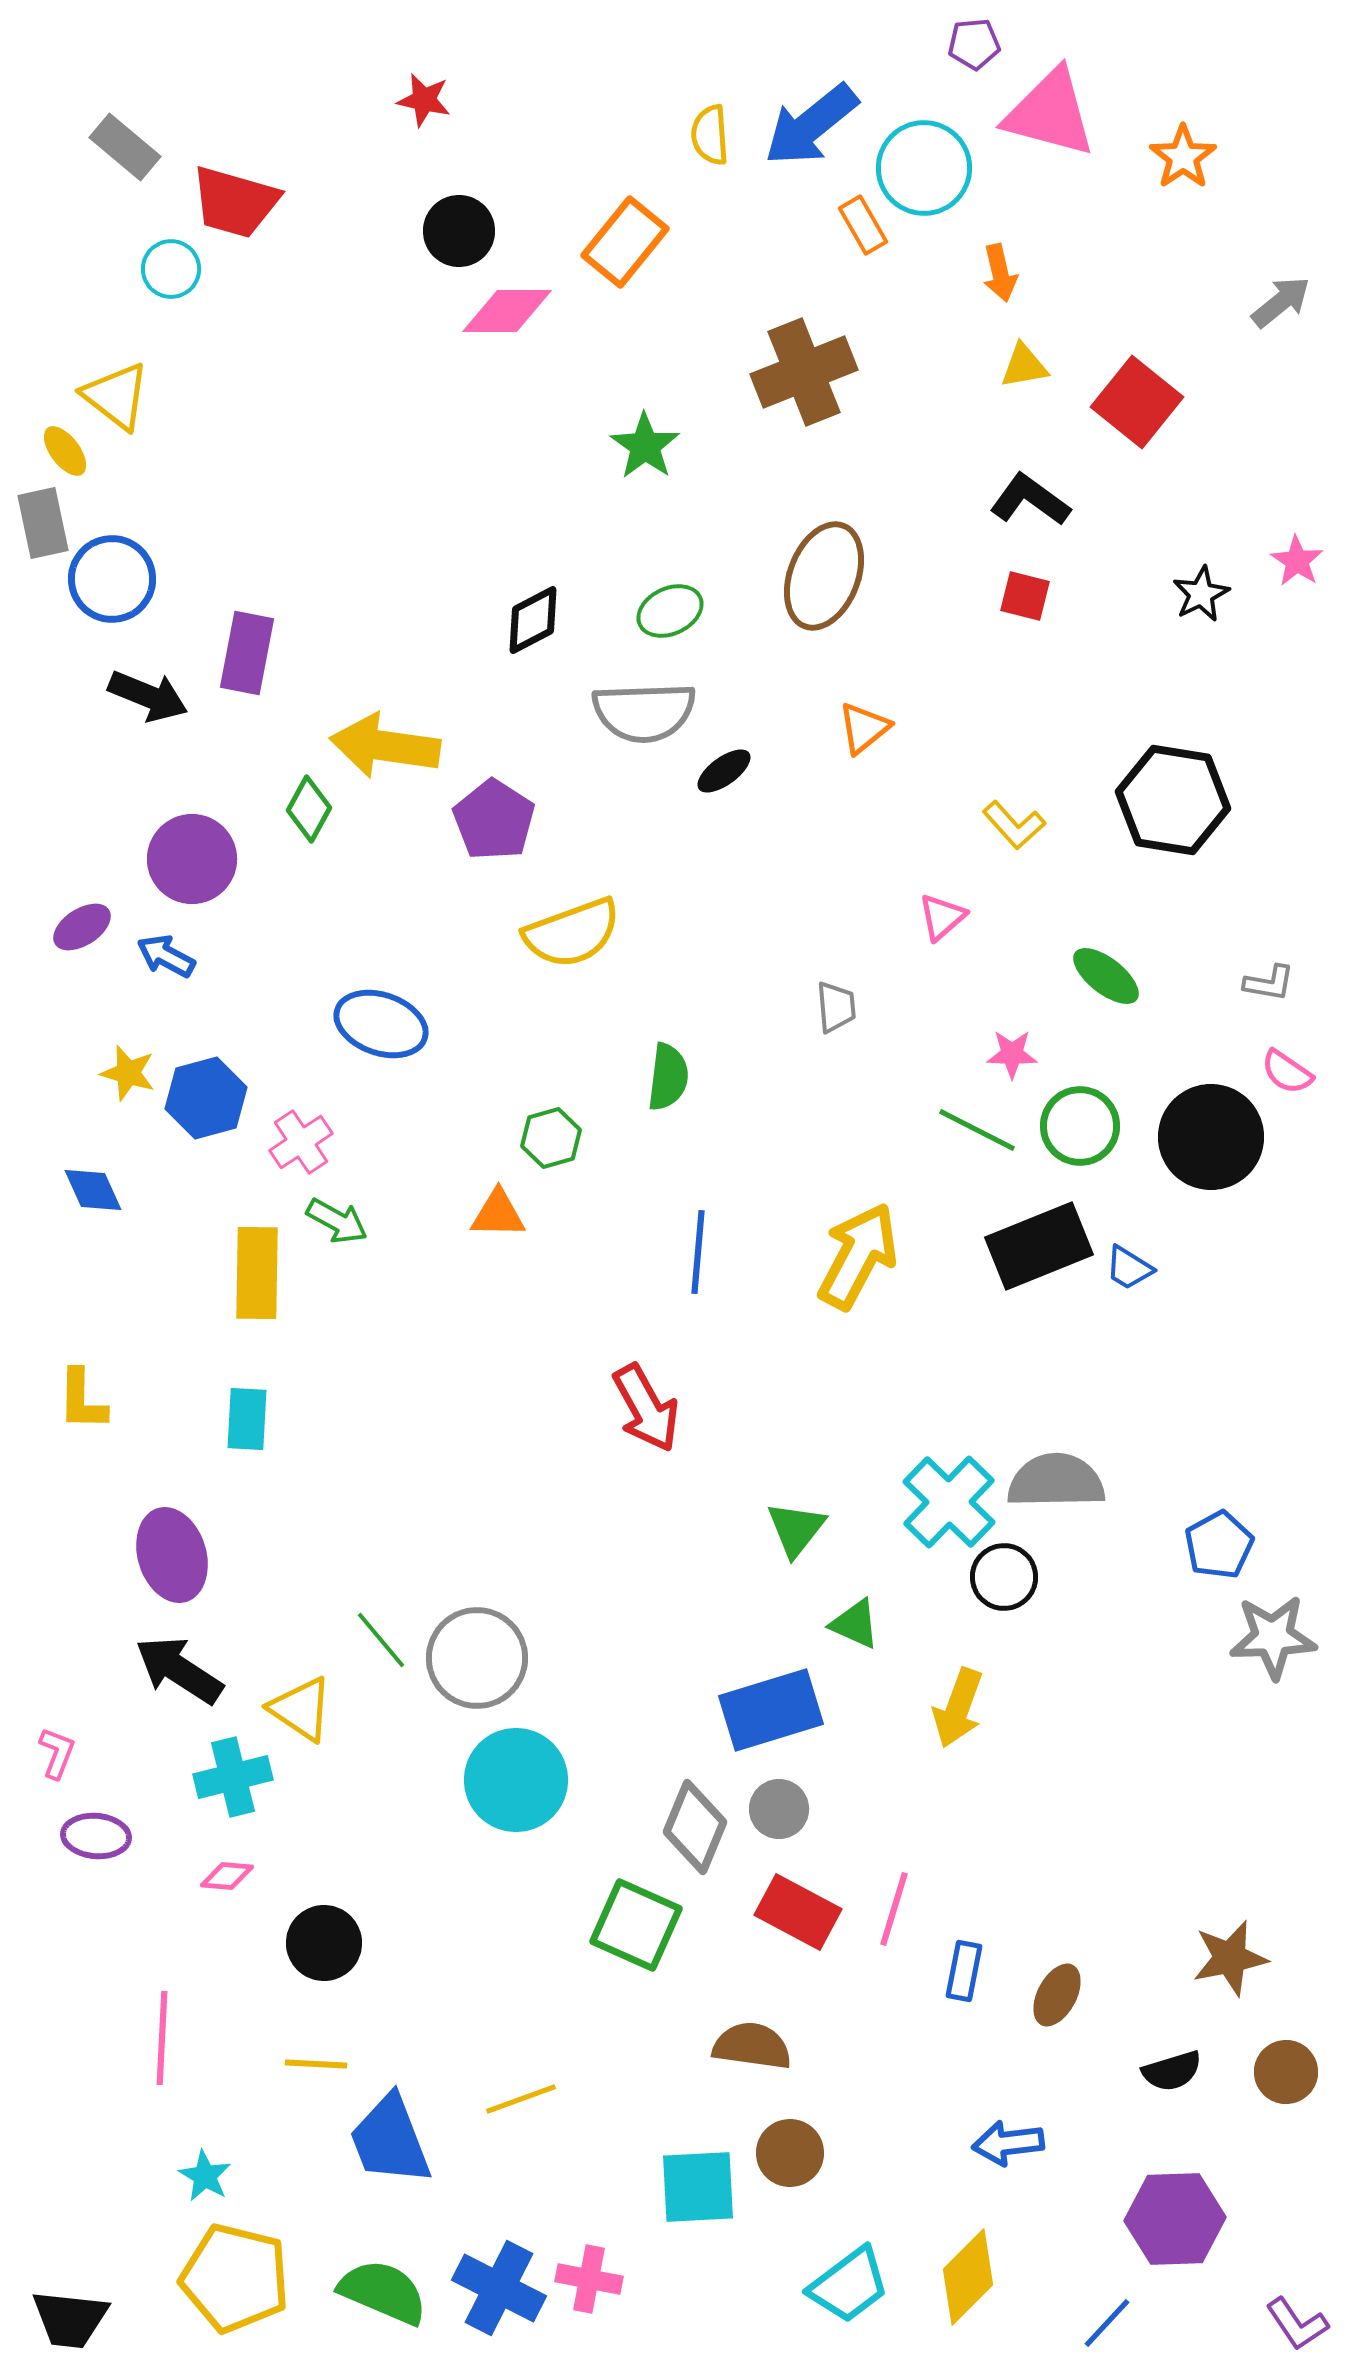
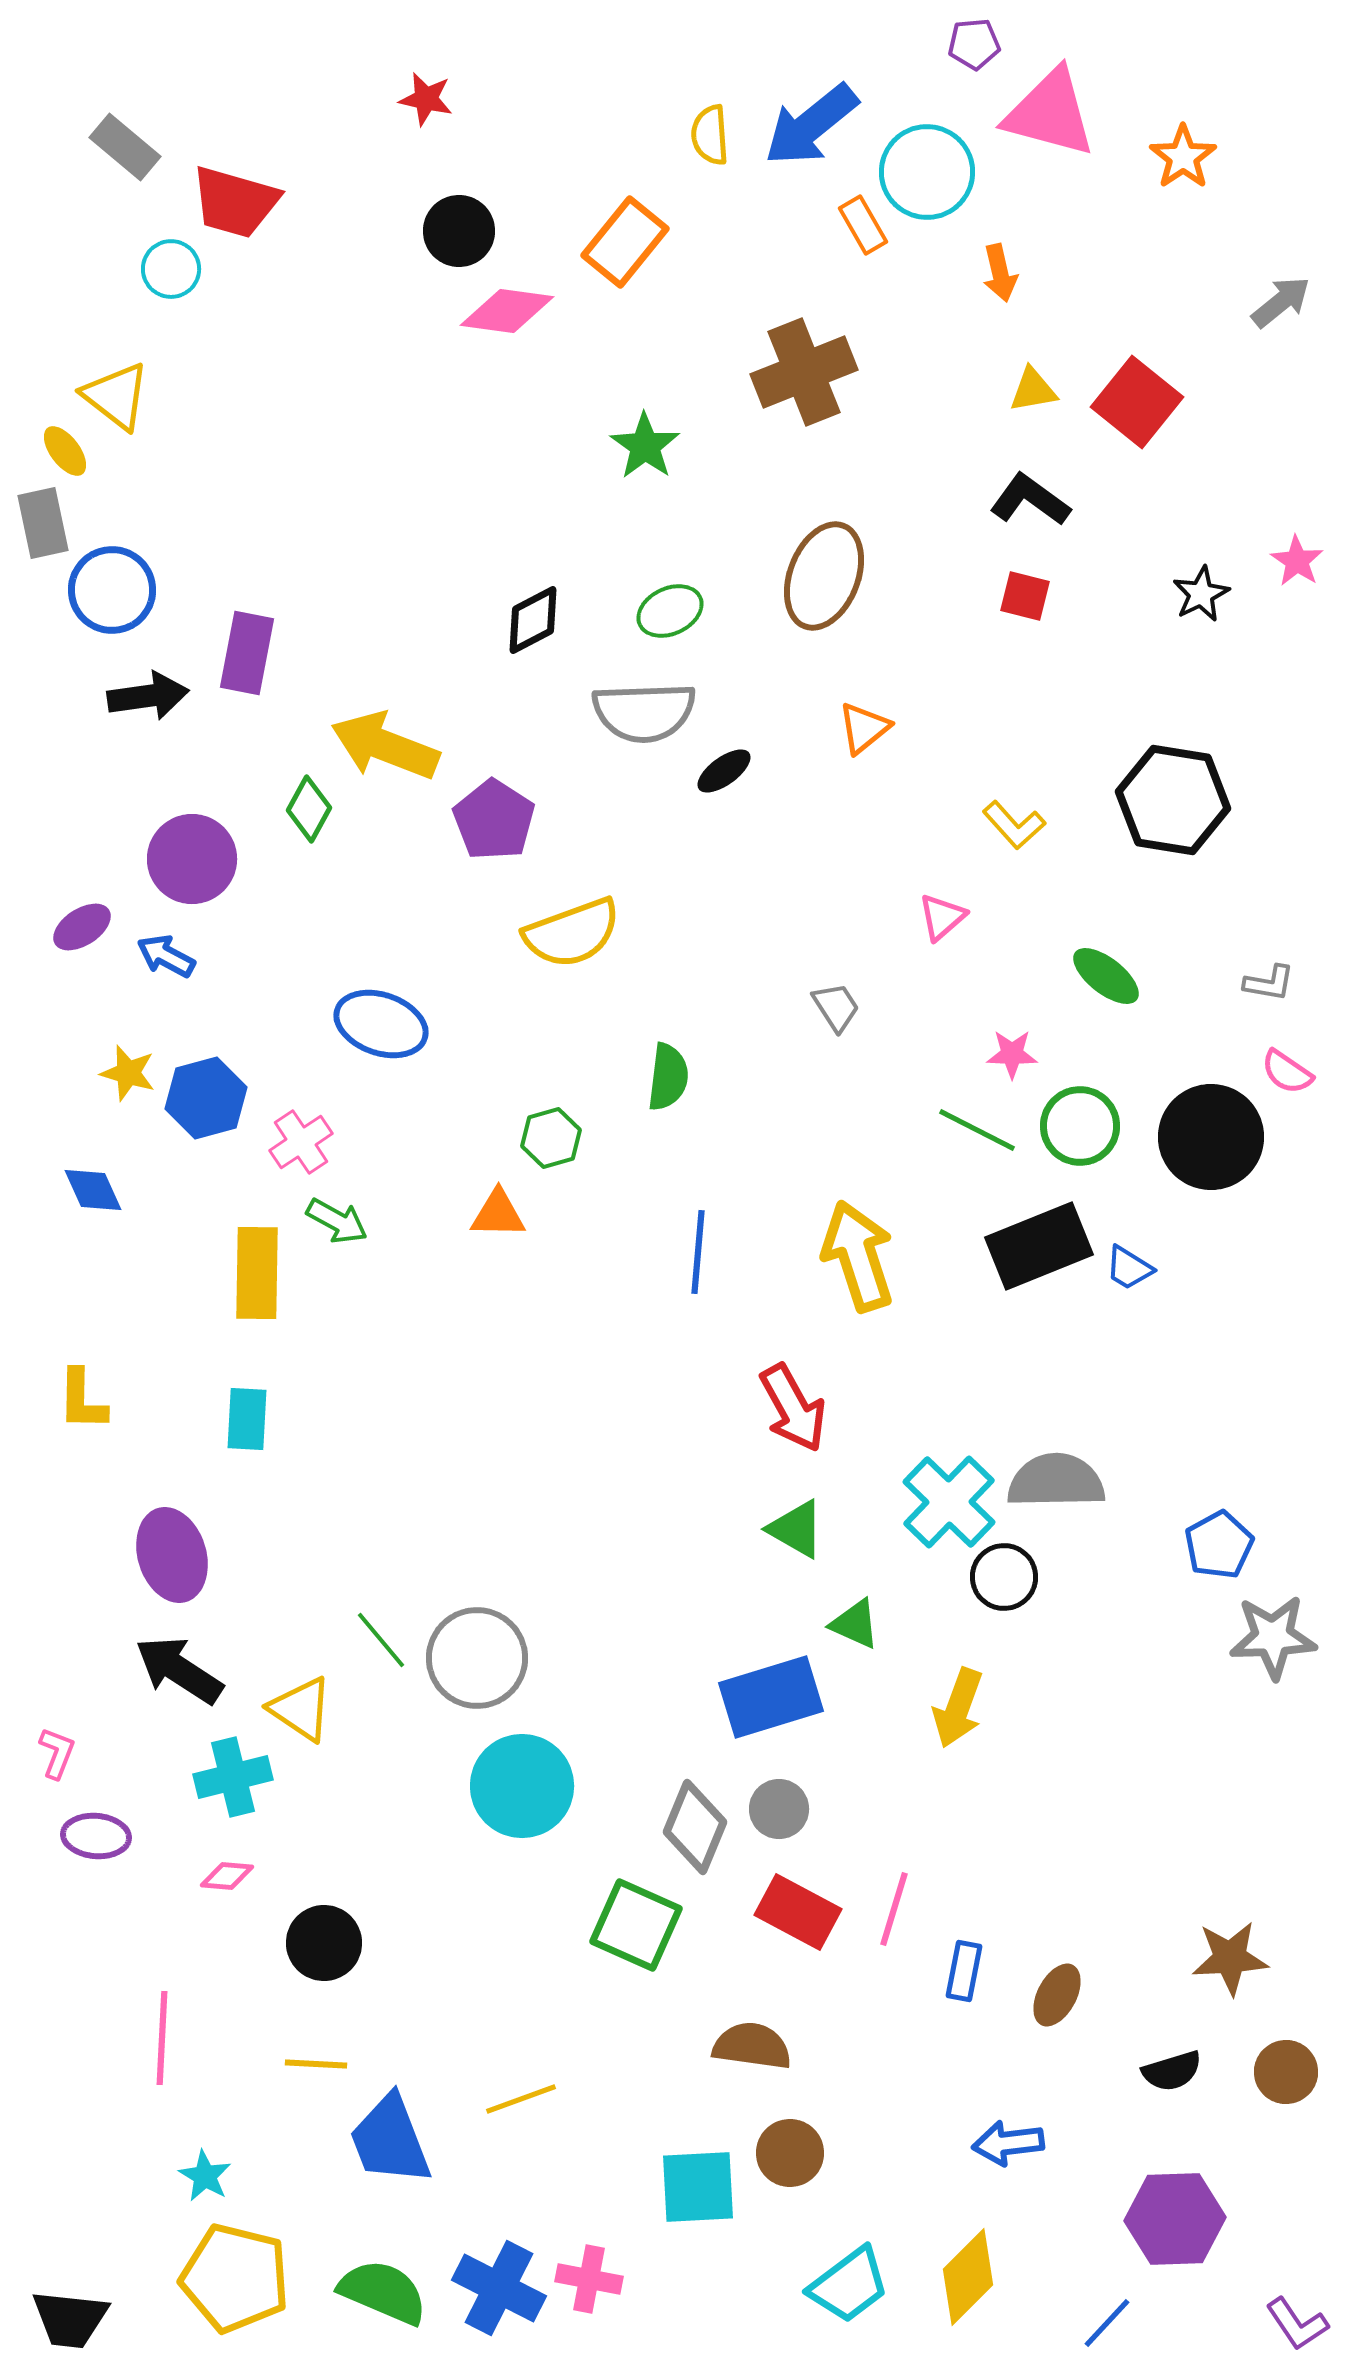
red star at (424, 100): moved 2 px right, 1 px up
cyan circle at (924, 168): moved 3 px right, 4 px down
pink diamond at (507, 311): rotated 8 degrees clockwise
yellow triangle at (1024, 366): moved 9 px right, 24 px down
blue circle at (112, 579): moved 11 px down
black arrow at (148, 696): rotated 30 degrees counterclockwise
yellow arrow at (385, 746): rotated 13 degrees clockwise
gray trapezoid at (836, 1007): rotated 28 degrees counterclockwise
yellow arrow at (858, 1256): rotated 46 degrees counterclockwise
red arrow at (646, 1408): moved 147 px right
green triangle at (796, 1529): rotated 38 degrees counterclockwise
blue rectangle at (771, 1710): moved 13 px up
cyan circle at (516, 1780): moved 6 px right, 6 px down
brown star at (1230, 1958): rotated 8 degrees clockwise
